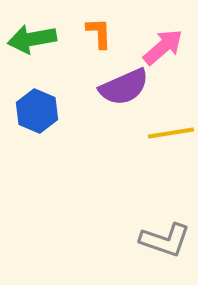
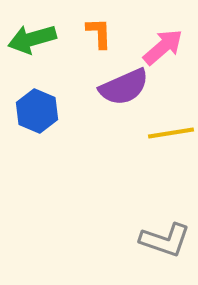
green arrow: rotated 6 degrees counterclockwise
